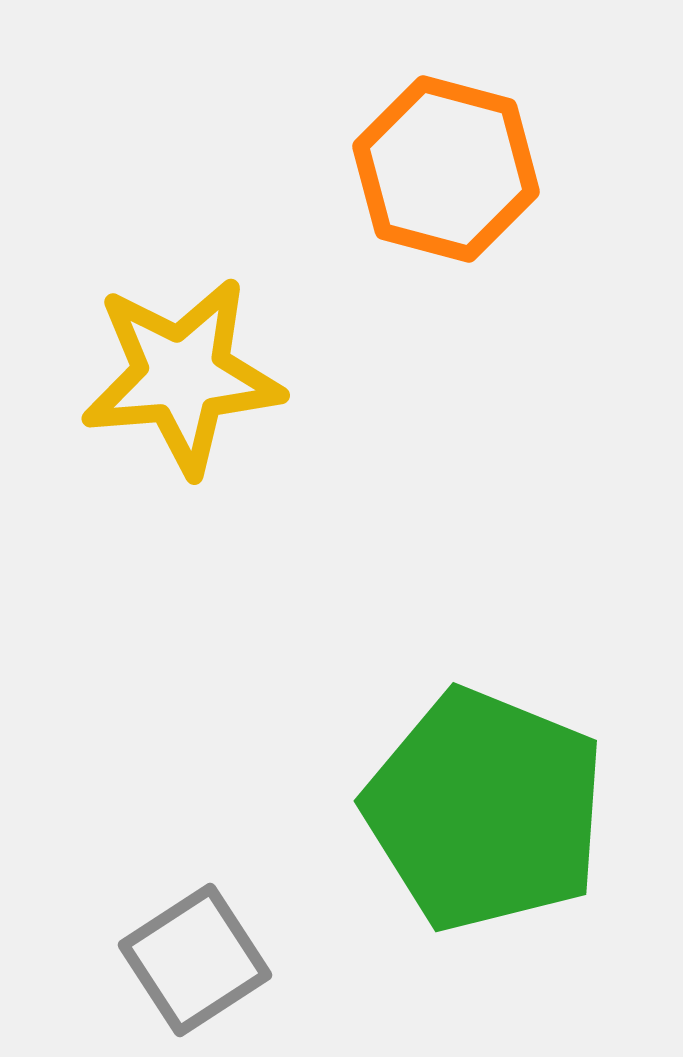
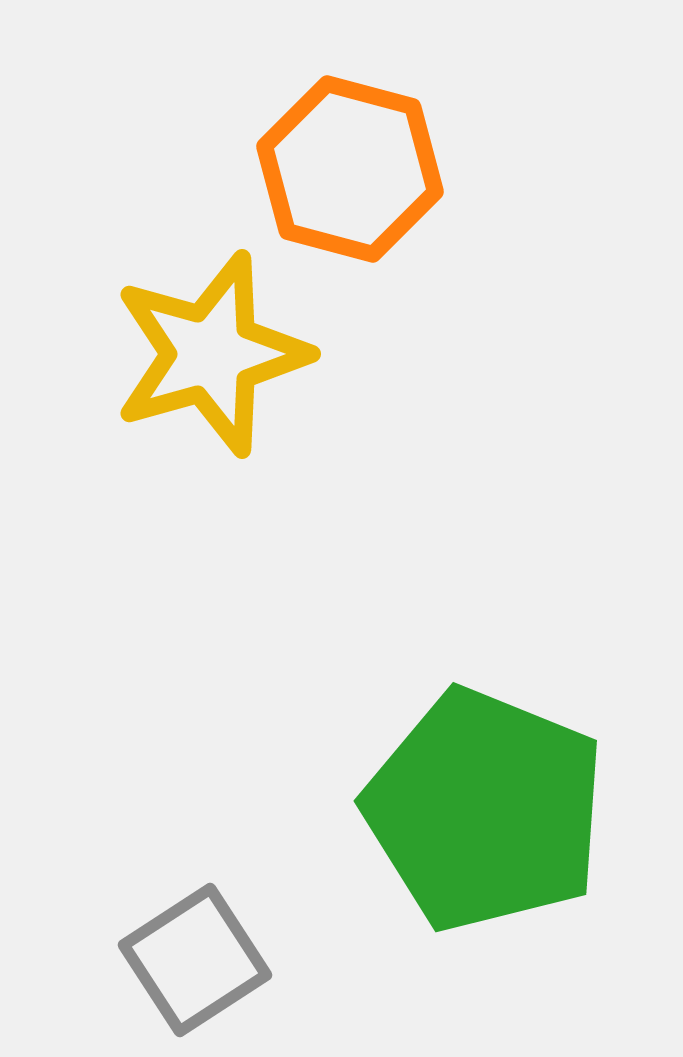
orange hexagon: moved 96 px left
yellow star: moved 29 px right, 22 px up; rotated 11 degrees counterclockwise
